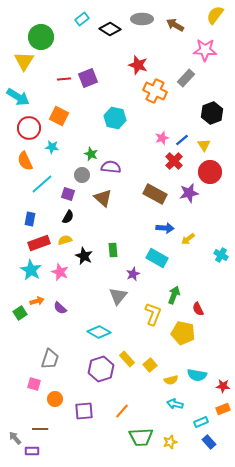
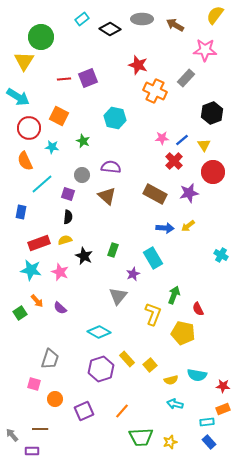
pink star at (162, 138): rotated 16 degrees clockwise
green star at (91, 154): moved 8 px left, 13 px up
red circle at (210, 172): moved 3 px right
brown triangle at (103, 198): moved 4 px right, 2 px up
black semicircle at (68, 217): rotated 24 degrees counterclockwise
blue rectangle at (30, 219): moved 9 px left, 7 px up
yellow arrow at (188, 239): moved 13 px up
green rectangle at (113, 250): rotated 24 degrees clockwise
cyan rectangle at (157, 258): moved 4 px left; rotated 30 degrees clockwise
cyan star at (31, 270): rotated 20 degrees counterclockwise
orange arrow at (37, 301): rotated 64 degrees clockwise
purple square at (84, 411): rotated 18 degrees counterclockwise
cyan rectangle at (201, 422): moved 6 px right; rotated 16 degrees clockwise
gray arrow at (15, 438): moved 3 px left, 3 px up
